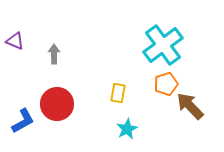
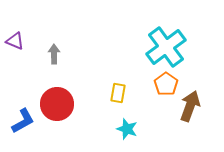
cyan cross: moved 3 px right, 2 px down
orange pentagon: rotated 20 degrees counterclockwise
brown arrow: rotated 64 degrees clockwise
cyan star: rotated 25 degrees counterclockwise
